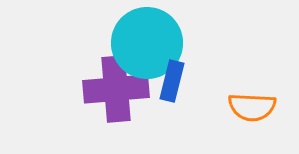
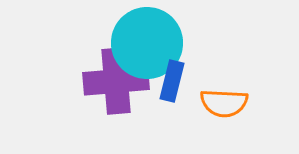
purple cross: moved 8 px up
orange semicircle: moved 28 px left, 4 px up
